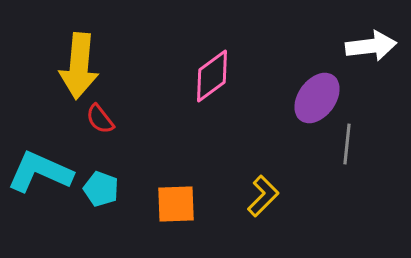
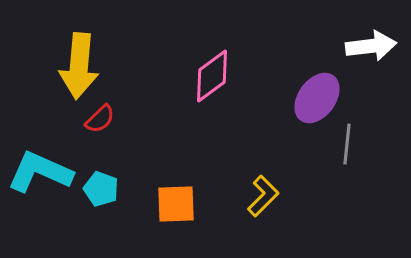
red semicircle: rotated 96 degrees counterclockwise
